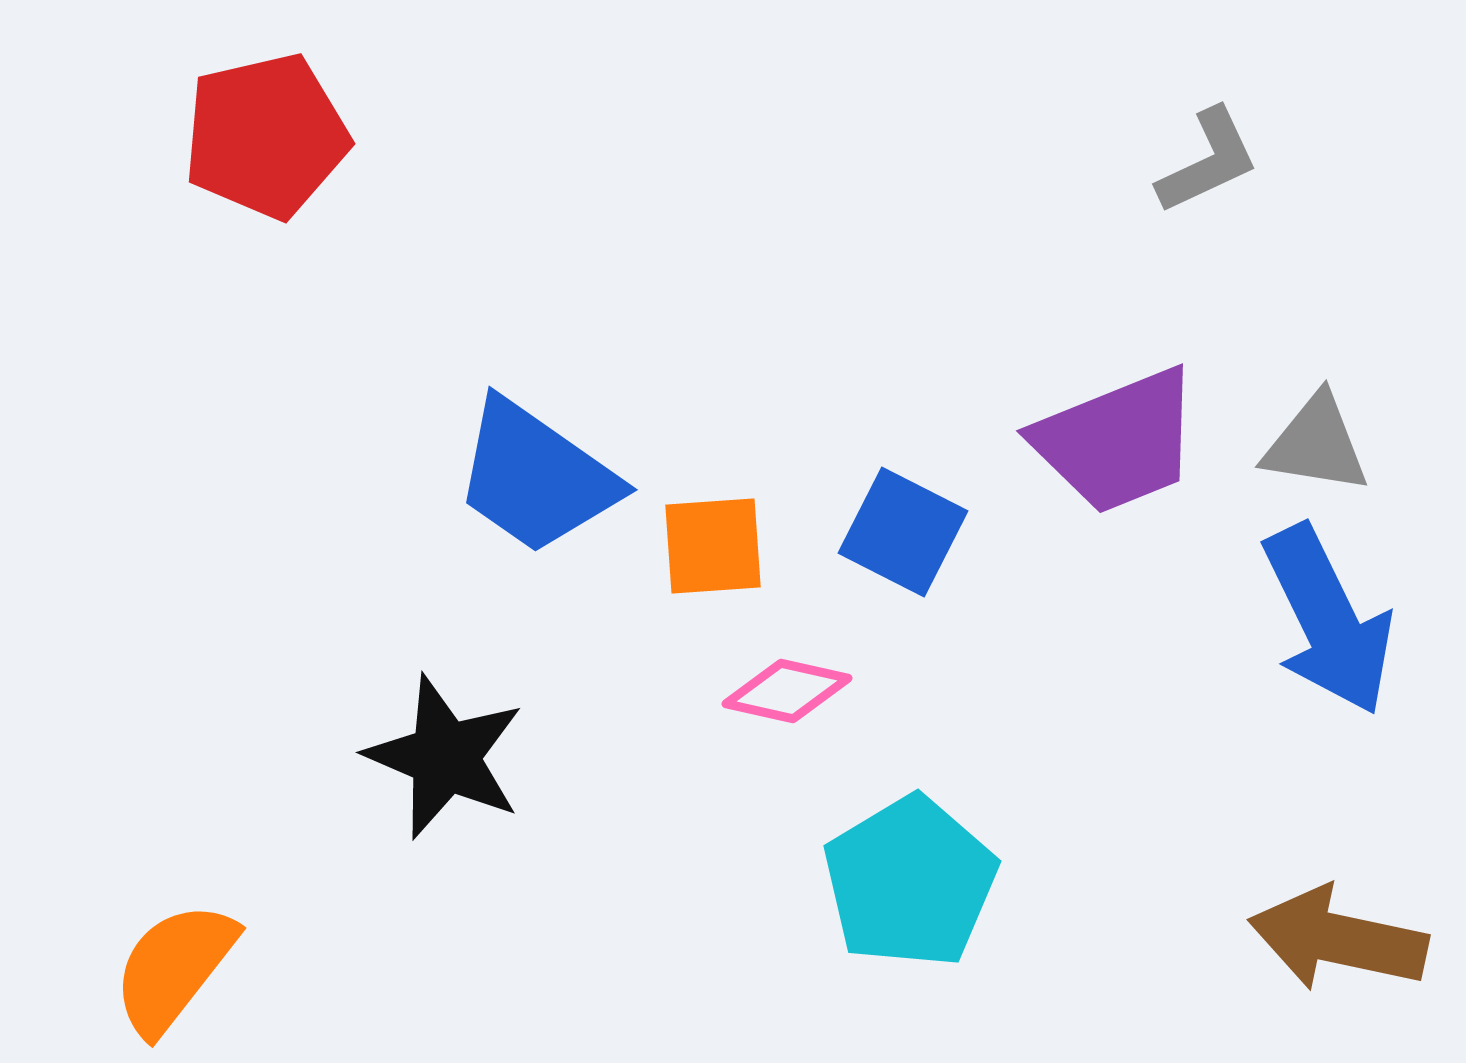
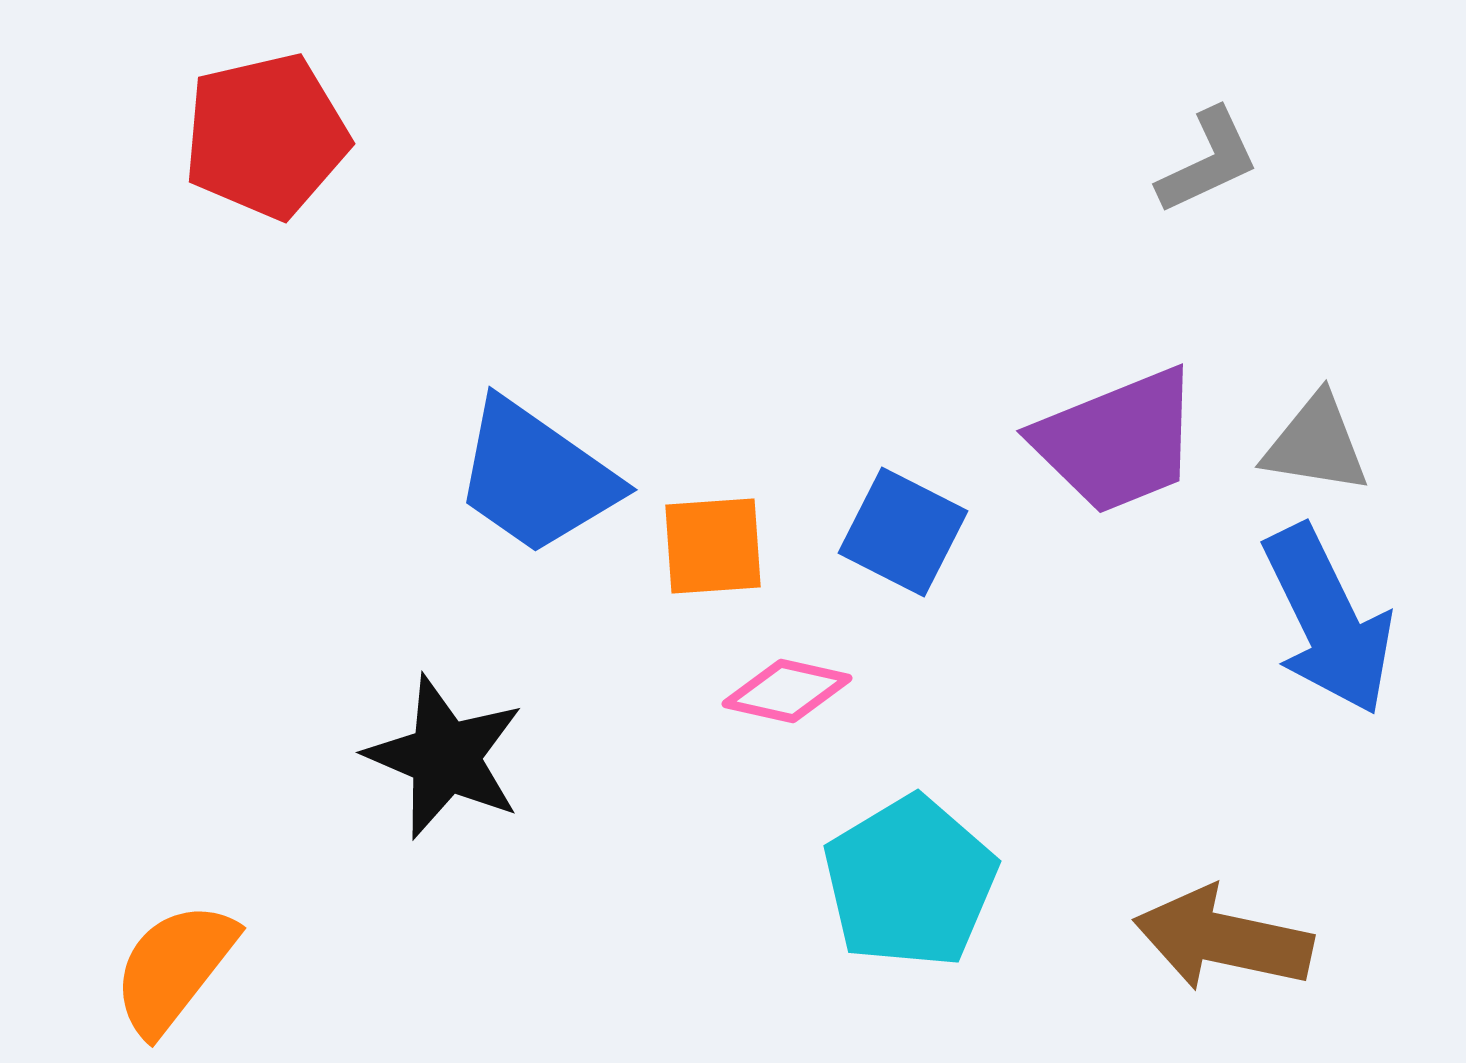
brown arrow: moved 115 px left
